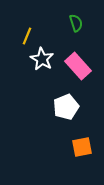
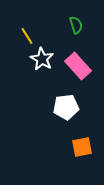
green semicircle: moved 2 px down
yellow line: rotated 54 degrees counterclockwise
white pentagon: rotated 15 degrees clockwise
